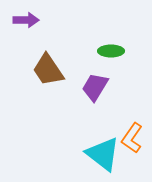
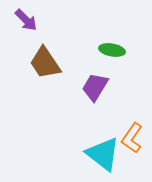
purple arrow: rotated 45 degrees clockwise
green ellipse: moved 1 px right, 1 px up; rotated 10 degrees clockwise
brown trapezoid: moved 3 px left, 7 px up
